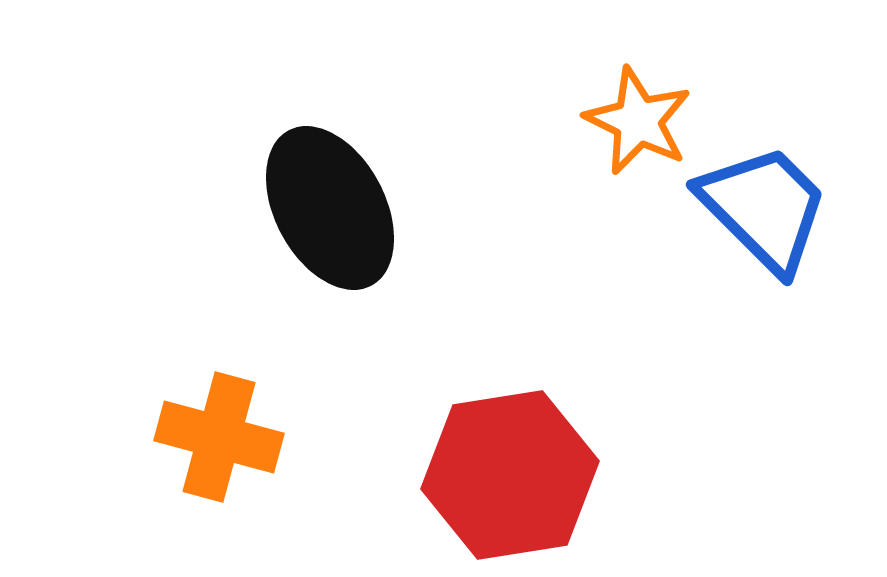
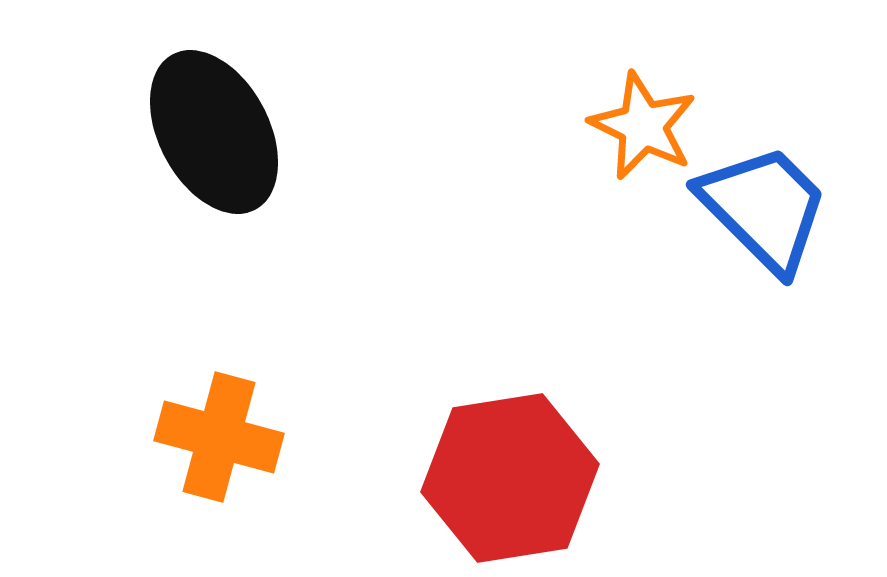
orange star: moved 5 px right, 5 px down
black ellipse: moved 116 px left, 76 px up
red hexagon: moved 3 px down
